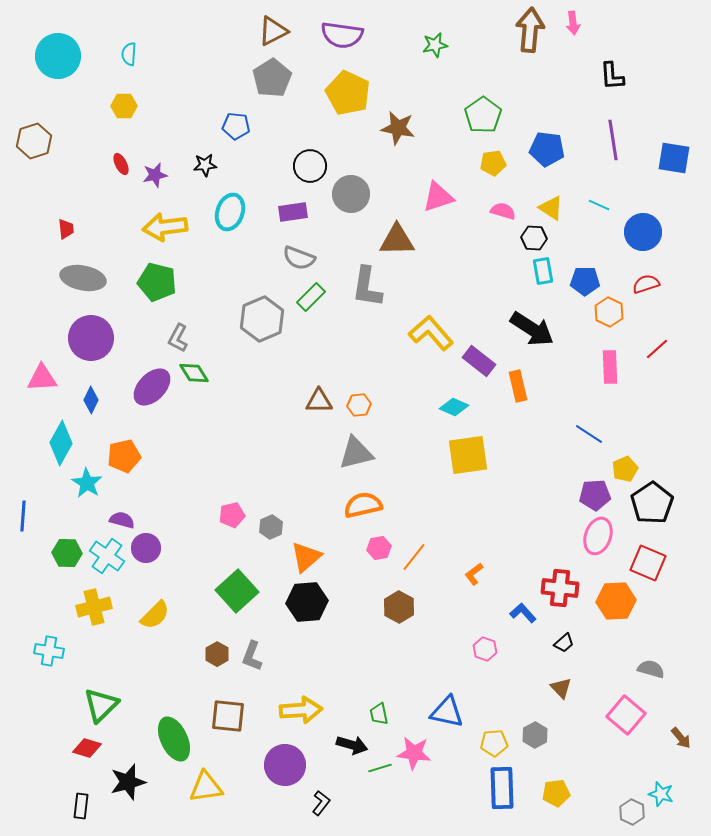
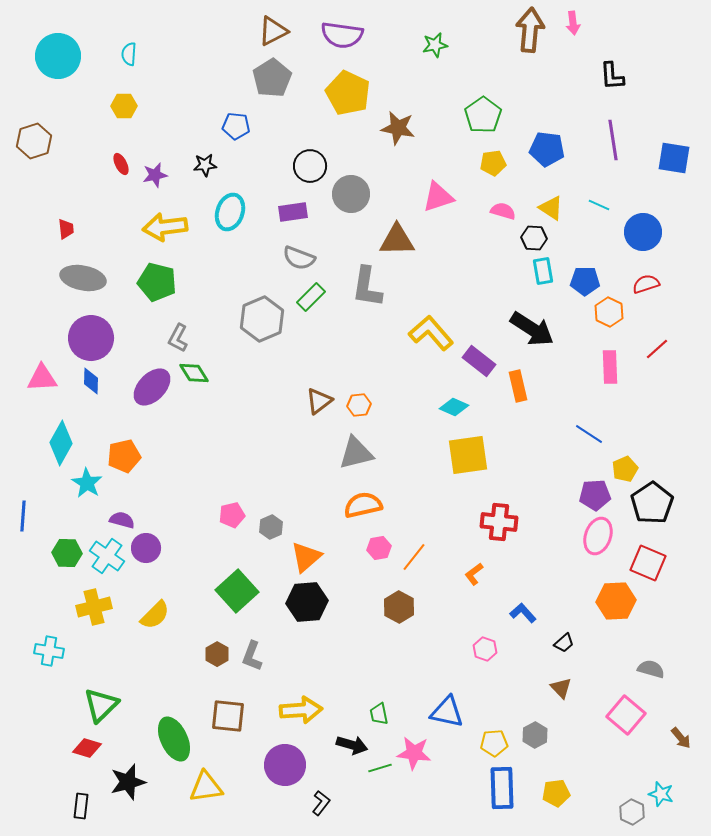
blue diamond at (91, 400): moved 19 px up; rotated 24 degrees counterclockwise
brown triangle at (319, 401): rotated 36 degrees counterclockwise
red cross at (560, 588): moved 61 px left, 66 px up
